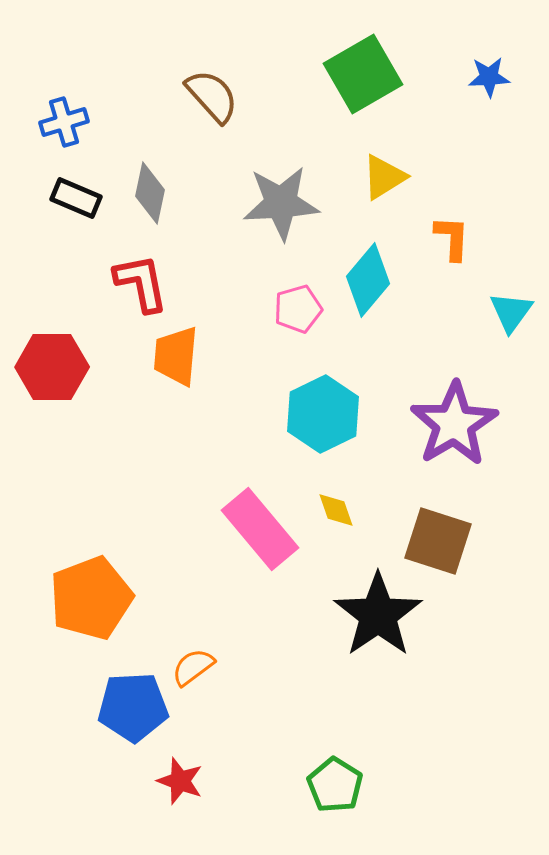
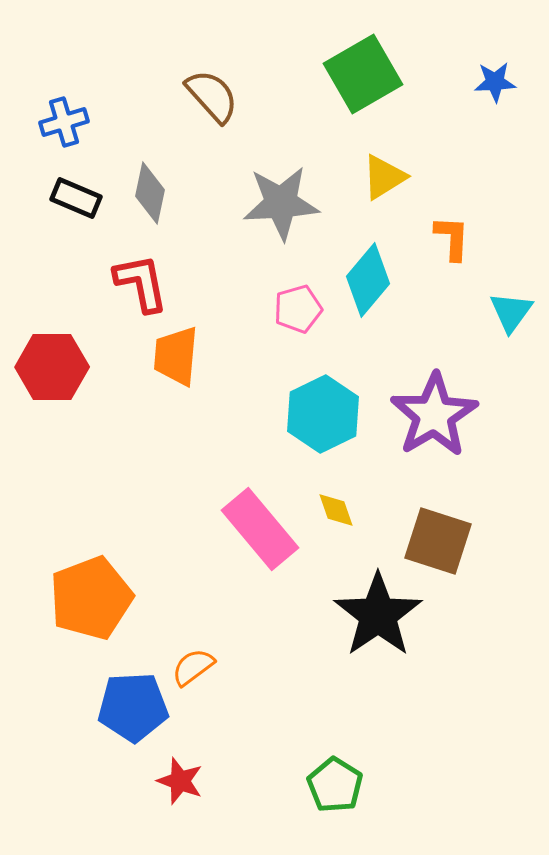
blue star: moved 6 px right, 5 px down
purple star: moved 20 px left, 9 px up
